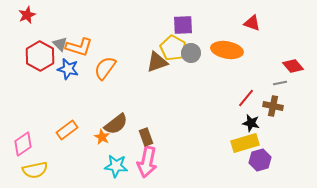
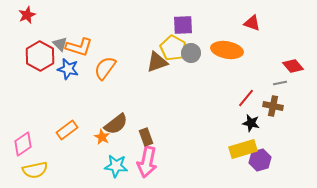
yellow rectangle: moved 2 px left, 6 px down
